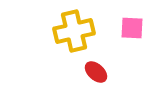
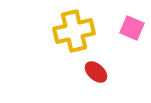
pink square: rotated 20 degrees clockwise
